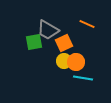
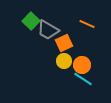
green square: moved 3 px left, 21 px up; rotated 36 degrees counterclockwise
orange circle: moved 6 px right, 3 px down
cyan line: moved 1 px down; rotated 24 degrees clockwise
